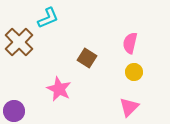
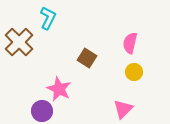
cyan L-shape: rotated 40 degrees counterclockwise
pink triangle: moved 6 px left, 2 px down
purple circle: moved 28 px right
